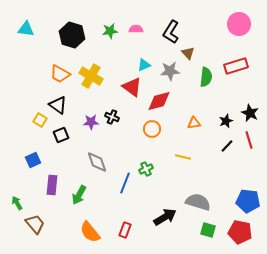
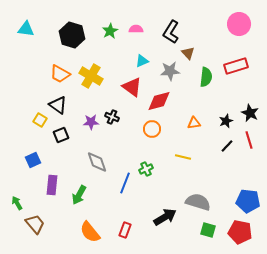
green star at (110, 31): rotated 21 degrees counterclockwise
cyan triangle at (144, 65): moved 2 px left, 4 px up
